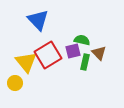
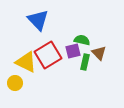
yellow triangle: rotated 25 degrees counterclockwise
